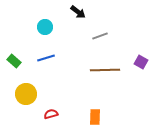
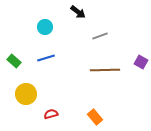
orange rectangle: rotated 42 degrees counterclockwise
